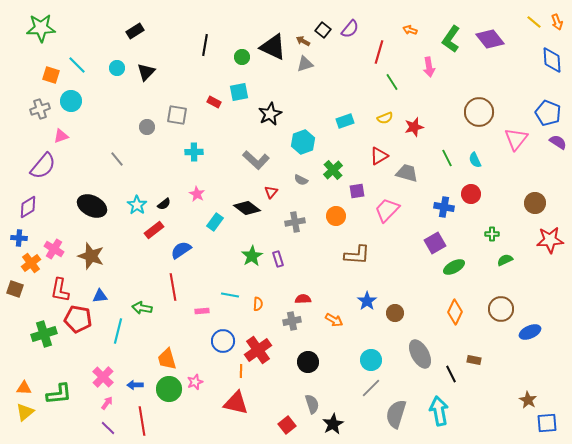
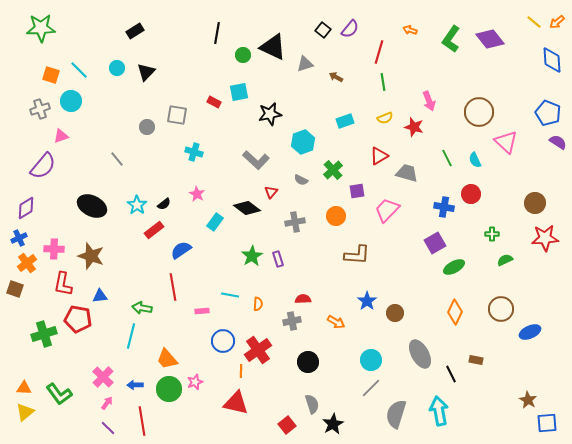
orange arrow at (557, 22): rotated 70 degrees clockwise
brown arrow at (303, 41): moved 33 px right, 36 px down
black line at (205, 45): moved 12 px right, 12 px up
green circle at (242, 57): moved 1 px right, 2 px up
cyan line at (77, 65): moved 2 px right, 5 px down
pink arrow at (429, 67): moved 34 px down; rotated 12 degrees counterclockwise
green line at (392, 82): moved 9 px left; rotated 24 degrees clockwise
black star at (270, 114): rotated 15 degrees clockwise
red star at (414, 127): rotated 30 degrees clockwise
pink triangle at (516, 139): moved 10 px left, 3 px down; rotated 25 degrees counterclockwise
cyan cross at (194, 152): rotated 18 degrees clockwise
purple diamond at (28, 207): moved 2 px left, 1 px down
blue cross at (19, 238): rotated 28 degrees counterclockwise
red star at (550, 240): moved 5 px left, 2 px up
pink cross at (54, 249): rotated 30 degrees counterclockwise
orange cross at (31, 263): moved 4 px left
red L-shape at (60, 290): moved 3 px right, 6 px up
orange arrow at (334, 320): moved 2 px right, 2 px down
cyan line at (118, 331): moved 13 px right, 5 px down
orange trapezoid at (167, 359): rotated 25 degrees counterclockwise
brown rectangle at (474, 360): moved 2 px right
green L-shape at (59, 394): rotated 60 degrees clockwise
